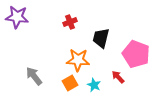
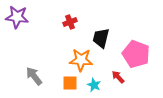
orange star: moved 3 px right
orange square: rotated 28 degrees clockwise
